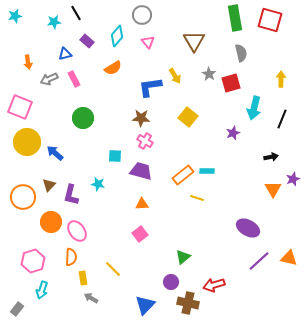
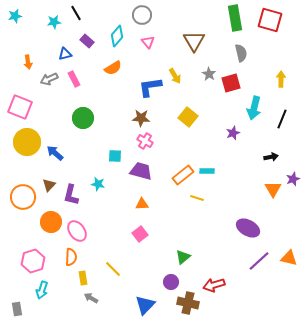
gray rectangle at (17, 309): rotated 48 degrees counterclockwise
